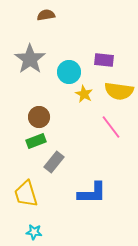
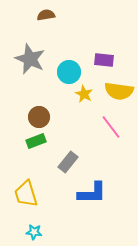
gray star: rotated 12 degrees counterclockwise
gray rectangle: moved 14 px right
